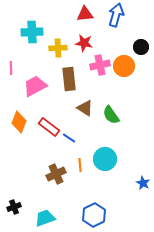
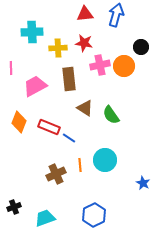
red rectangle: rotated 15 degrees counterclockwise
cyan circle: moved 1 px down
